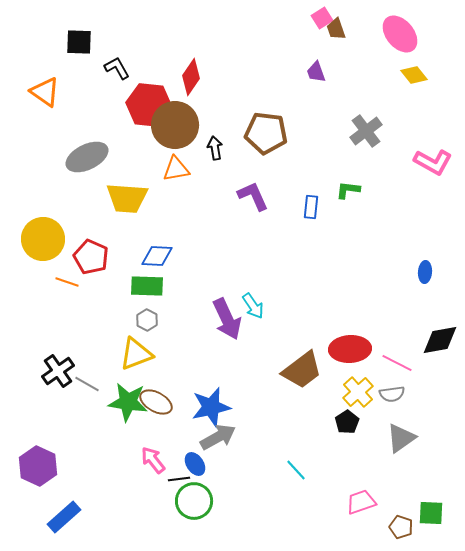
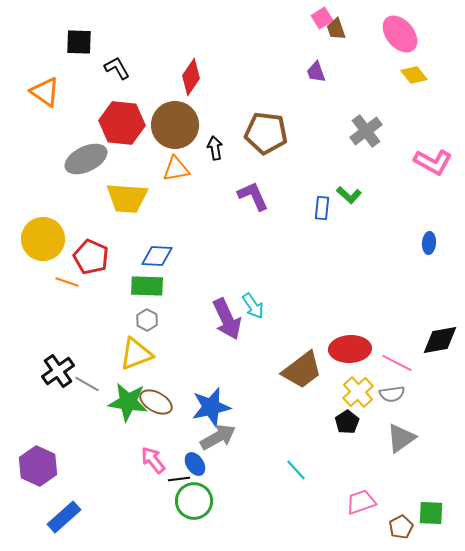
red hexagon at (149, 105): moved 27 px left, 18 px down
gray ellipse at (87, 157): moved 1 px left, 2 px down
green L-shape at (348, 190): moved 1 px right, 5 px down; rotated 145 degrees counterclockwise
blue rectangle at (311, 207): moved 11 px right, 1 px down
blue ellipse at (425, 272): moved 4 px right, 29 px up
brown pentagon at (401, 527): rotated 25 degrees clockwise
